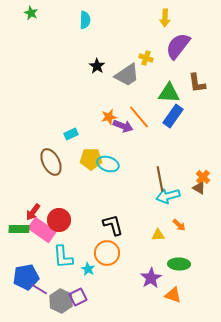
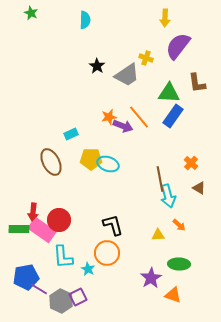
orange cross: moved 12 px left, 14 px up
cyan arrow: rotated 90 degrees counterclockwise
red arrow: rotated 30 degrees counterclockwise
